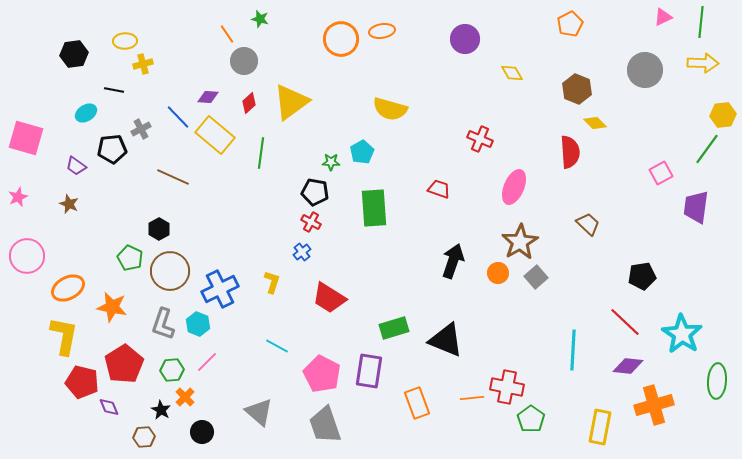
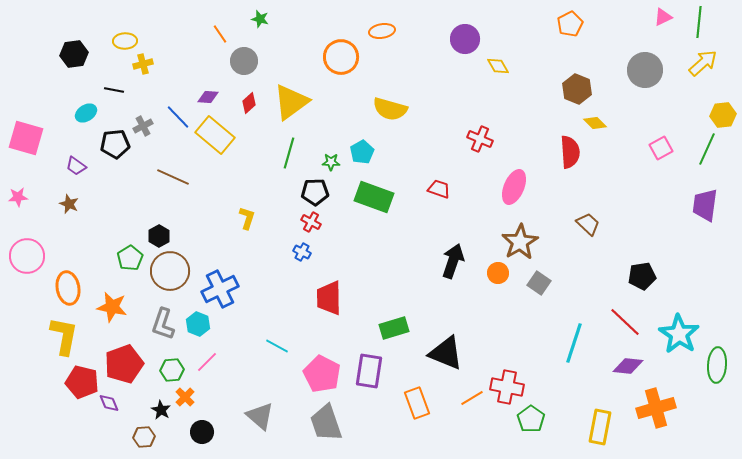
green line at (701, 22): moved 2 px left
orange line at (227, 34): moved 7 px left
orange circle at (341, 39): moved 18 px down
yellow arrow at (703, 63): rotated 44 degrees counterclockwise
yellow diamond at (512, 73): moved 14 px left, 7 px up
gray cross at (141, 129): moved 2 px right, 3 px up
black pentagon at (112, 149): moved 3 px right, 5 px up
green line at (707, 149): rotated 12 degrees counterclockwise
green line at (261, 153): moved 28 px right; rotated 8 degrees clockwise
pink square at (661, 173): moved 25 px up
black pentagon at (315, 192): rotated 12 degrees counterclockwise
pink star at (18, 197): rotated 18 degrees clockwise
purple trapezoid at (696, 207): moved 9 px right, 2 px up
green rectangle at (374, 208): moved 11 px up; rotated 66 degrees counterclockwise
black hexagon at (159, 229): moved 7 px down
blue cross at (302, 252): rotated 24 degrees counterclockwise
green pentagon at (130, 258): rotated 15 degrees clockwise
gray square at (536, 277): moved 3 px right, 6 px down; rotated 15 degrees counterclockwise
yellow L-shape at (272, 282): moved 25 px left, 64 px up
orange ellipse at (68, 288): rotated 72 degrees counterclockwise
red trapezoid at (329, 298): rotated 57 degrees clockwise
cyan star at (682, 334): moved 3 px left
black triangle at (446, 340): moved 13 px down
cyan line at (573, 350): moved 1 px right, 7 px up; rotated 15 degrees clockwise
red pentagon at (124, 364): rotated 12 degrees clockwise
green ellipse at (717, 381): moved 16 px up
orange line at (472, 398): rotated 25 degrees counterclockwise
orange cross at (654, 405): moved 2 px right, 3 px down
purple diamond at (109, 407): moved 4 px up
gray triangle at (259, 412): moved 1 px right, 4 px down
gray trapezoid at (325, 425): moved 1 px right, 2 px up
